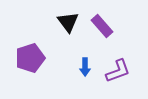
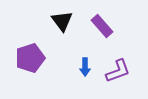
black triangle: moved 6 px left, 1 px up
